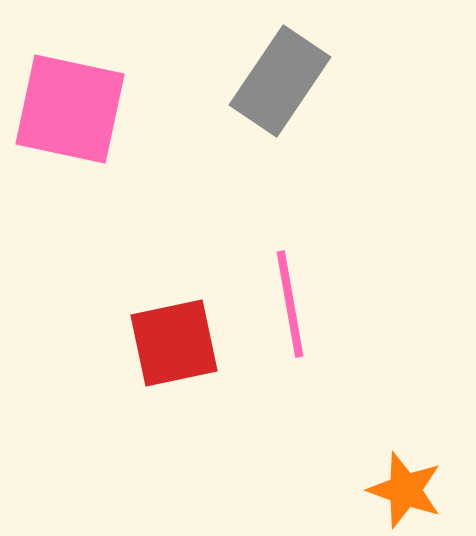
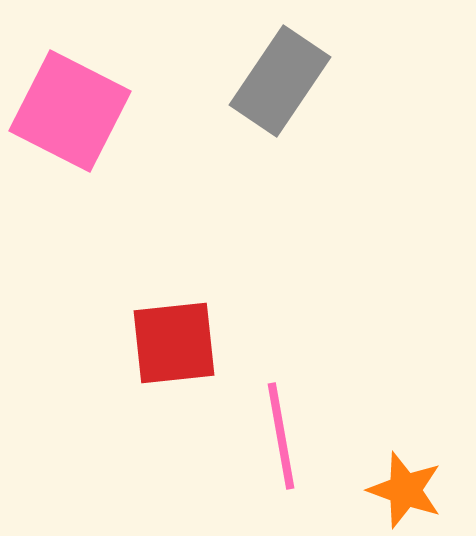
pink square: moved 2 px down; rotated 15 degrees clockwise
pink line: moved 9 px left, 132 px down
red square: rotated 6 degrees clockwise
